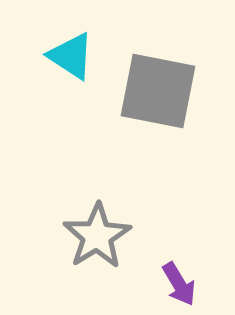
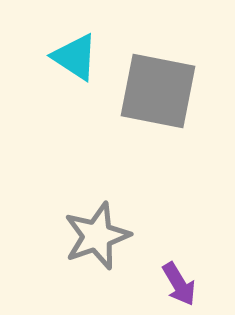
cyan triangle: moved 4 px right, 1 px down
gray star: rotated 12 degrees clockwise
